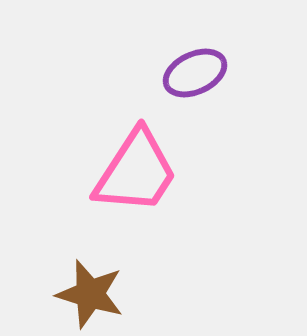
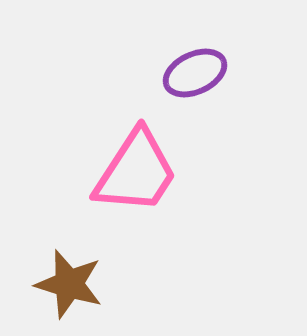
brown star: moved 21 px left, 10 px up
